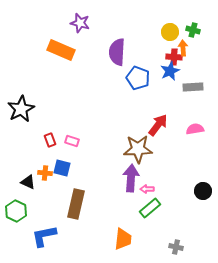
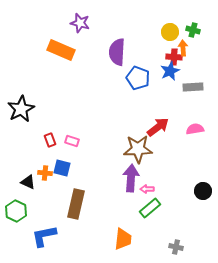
red arrow: moved 2 px down; rotated 15 degrees clockwise
